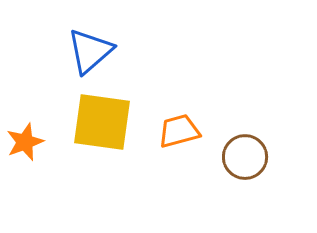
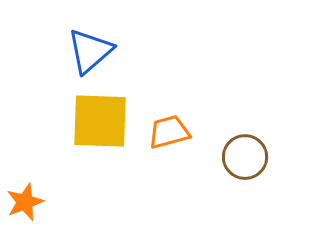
yellow square: moved 2 px left, 1 px up; rotated 6 degrees counterclockwise
orange trapezoid: moved 10 px left, 1 px down
orange star: moved 60 px down
